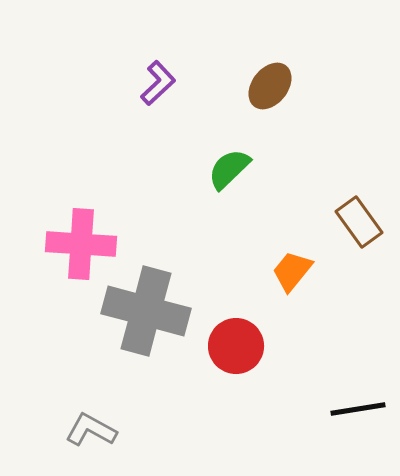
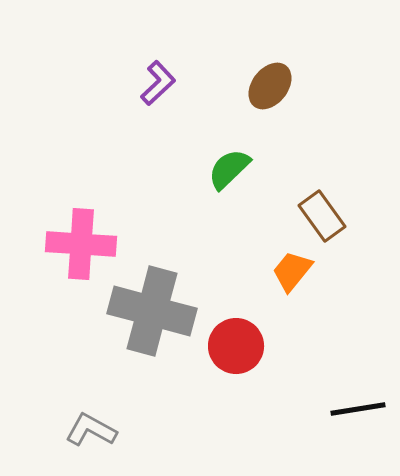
brown rectangle: moved 37 px left, 6 px up
gray cross: moved 6 px right
